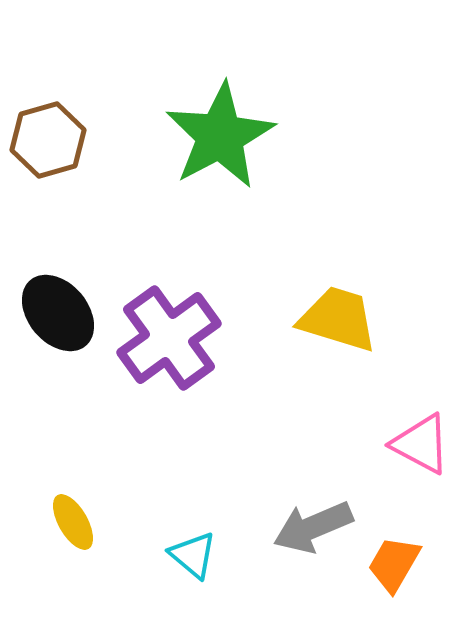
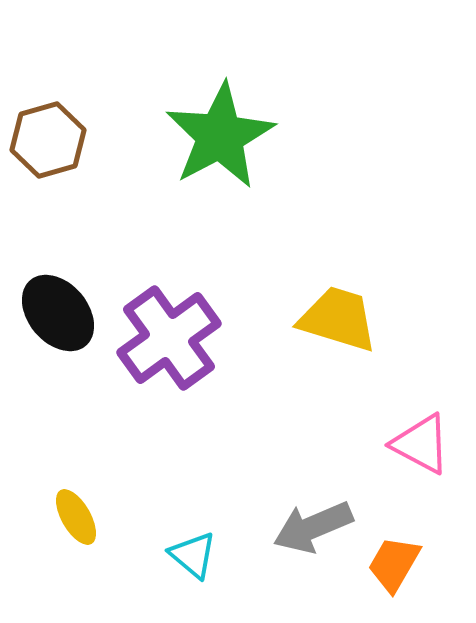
yellow ellipse: moved 3 px right, 5 px up
